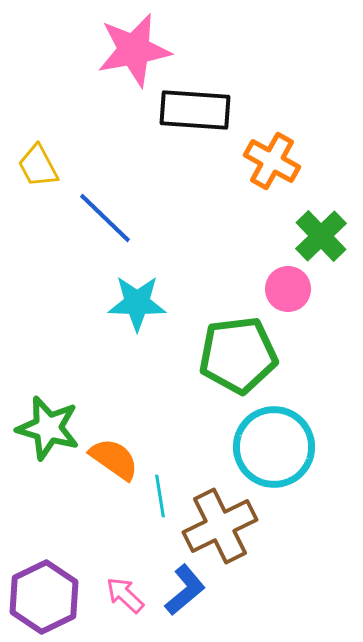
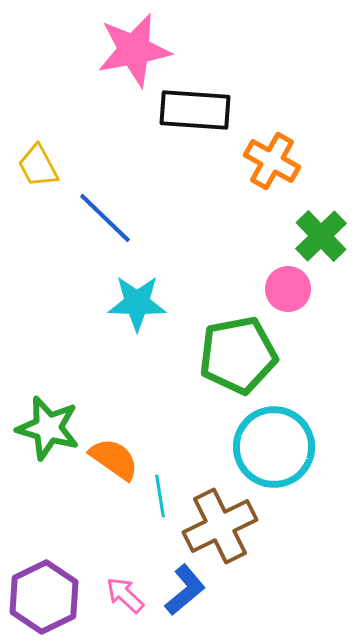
green pentagon: rotated 4 degrees counterclockwise
